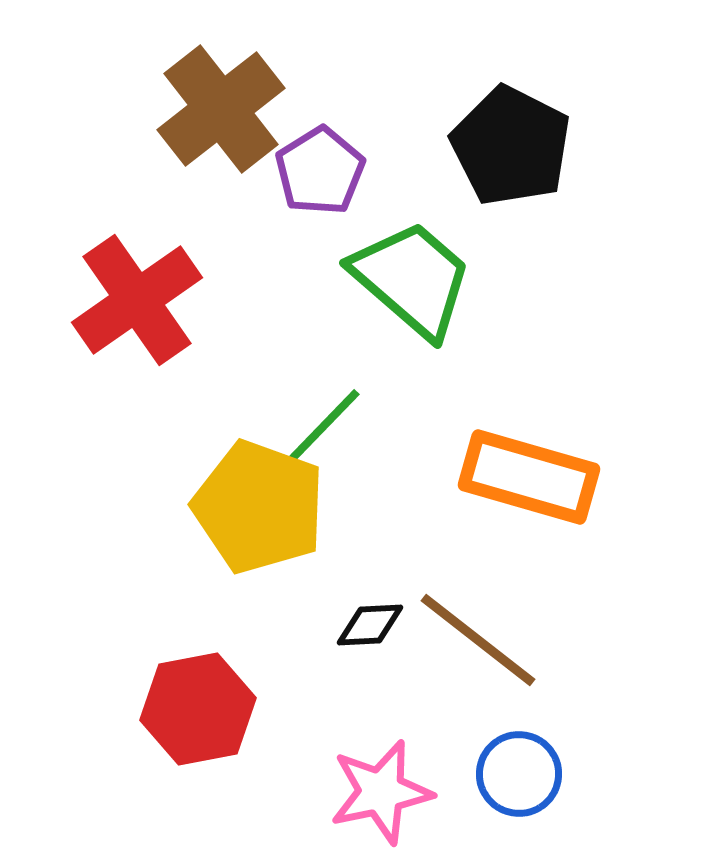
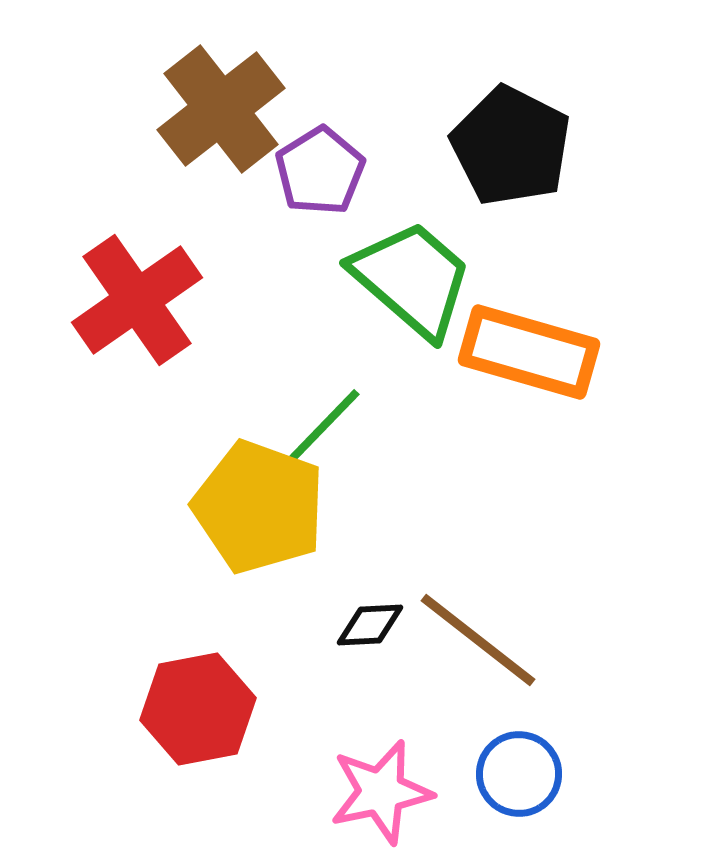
orange rectangle: moved 125 px up
